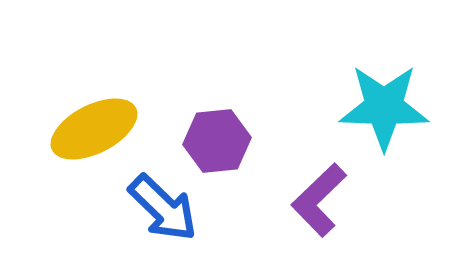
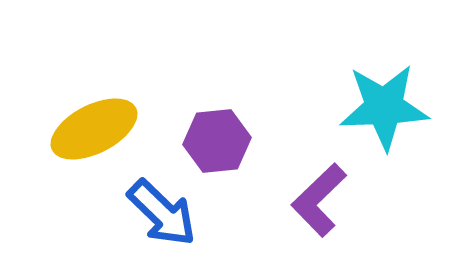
cyan star: rotated 4 degrees counterclockwise
blue arrow: moved 1 px left, 5 px down
